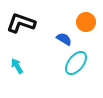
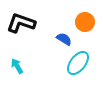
orange circle: moved 1 px left
cyan ellipse: moved 2 px right
